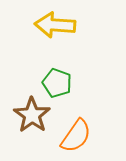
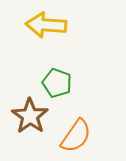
yellow arrow: moved 9 px left
brown star: moved 2 px left, 1 px down
